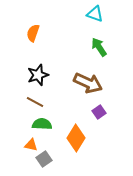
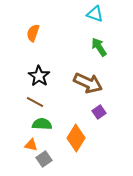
black star: moved 1 px right, 1 px down; rotated 20 degrees counterclockwise
